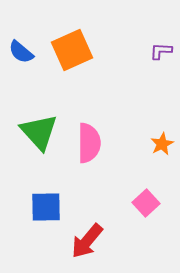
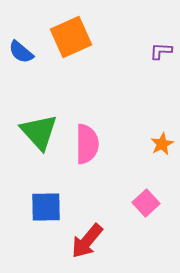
orange square: moved 1 px left, 13 px up
pink semicircle: moved 2 px left, 1 px down
